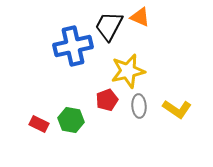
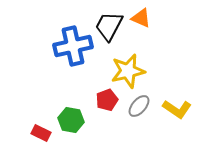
orange triangle: moved 1 px right, 1 px down
gray ellipse: rotated 45 degrees clockwise
red rectangle: moved 2 px right, 9 px down
